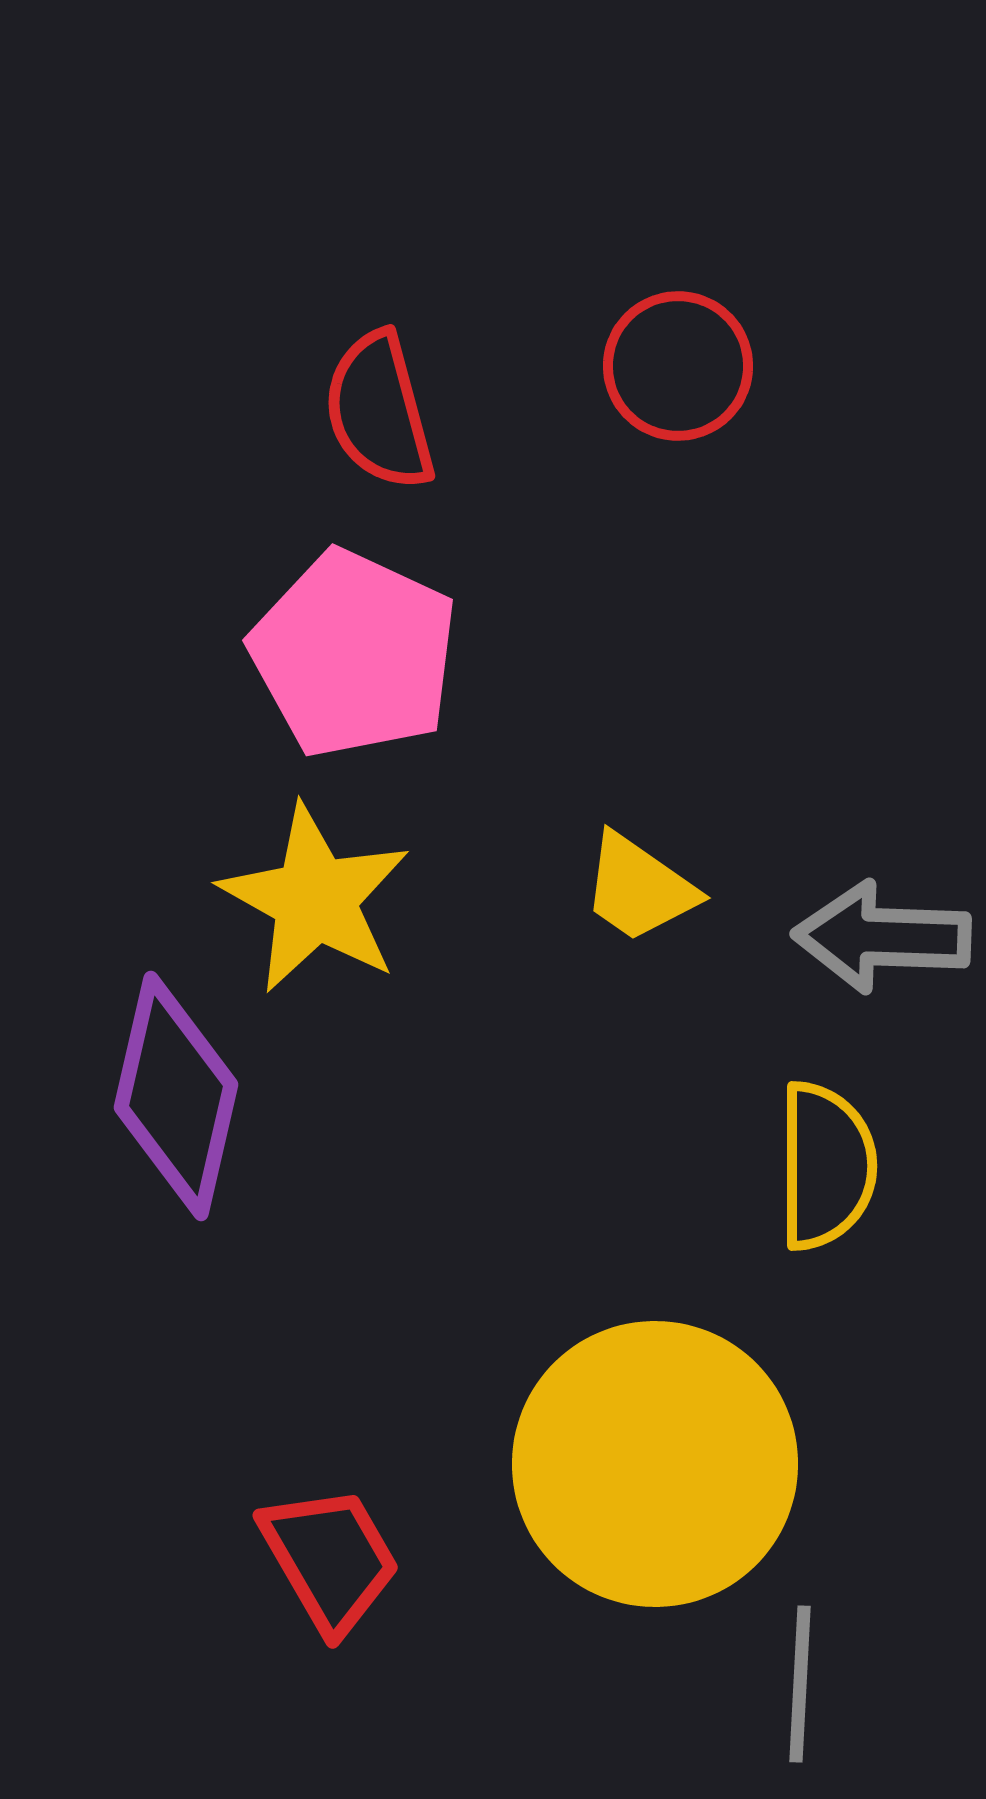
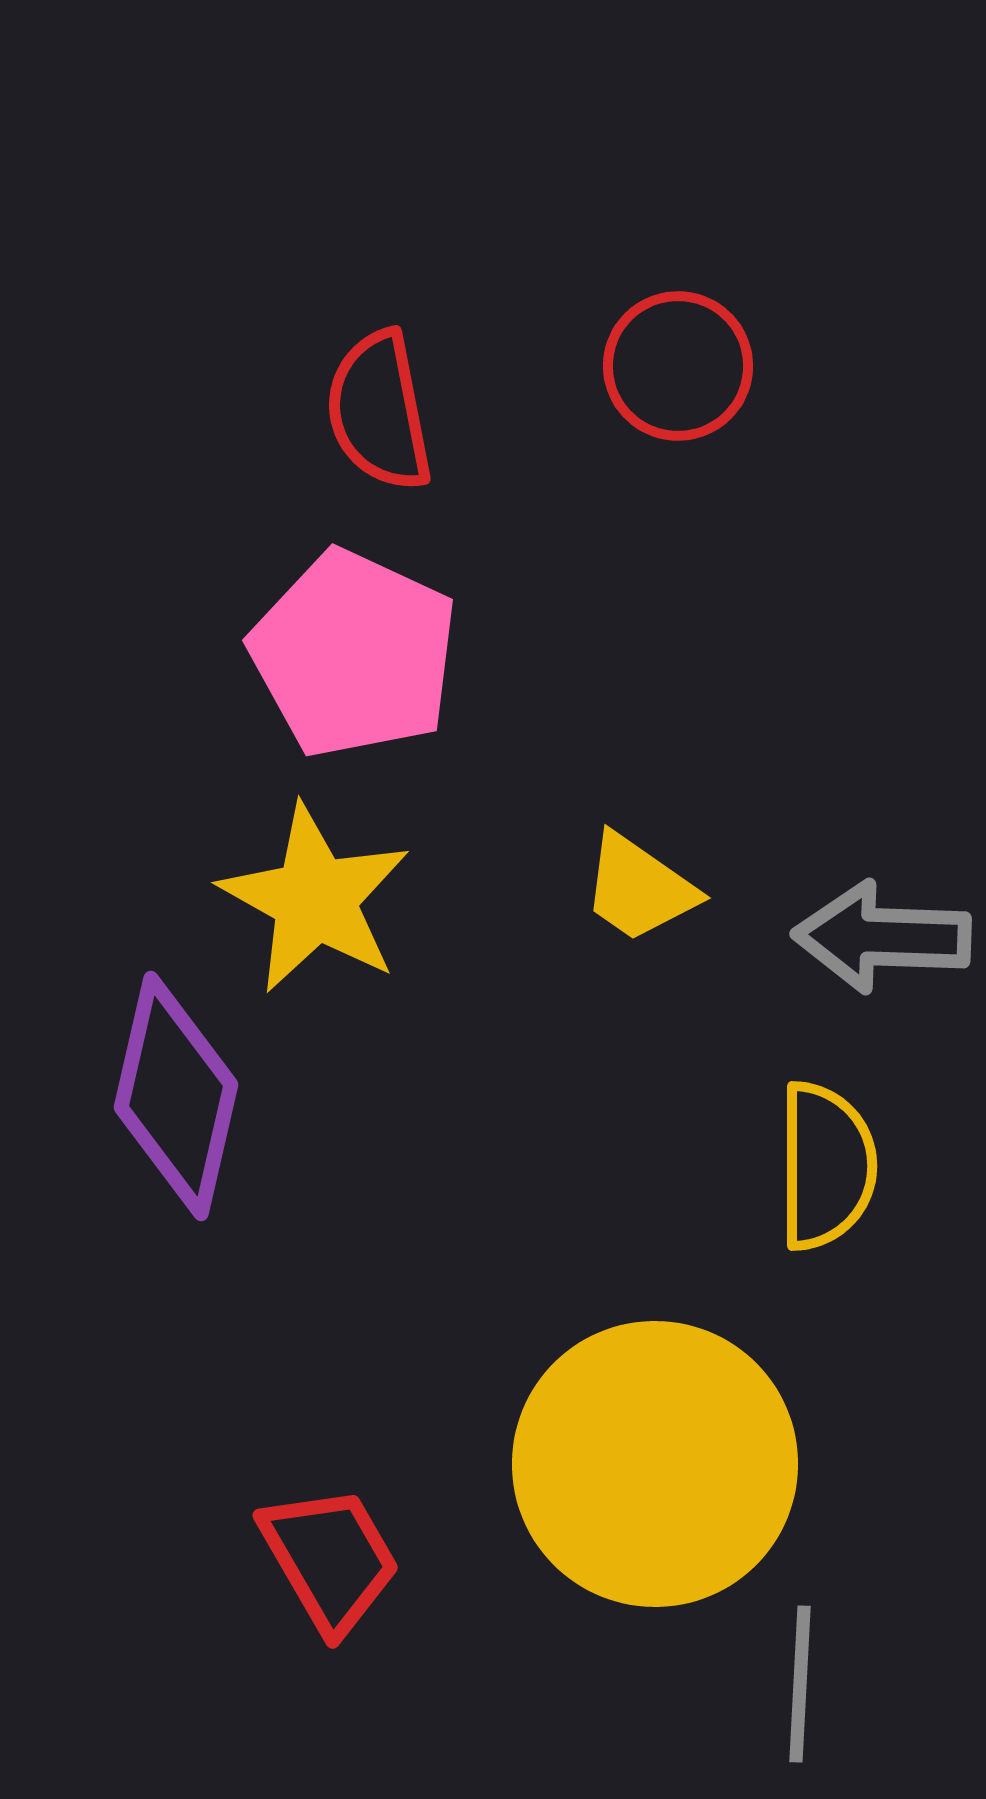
red semicircle: rotated 4 degrees clockwise
